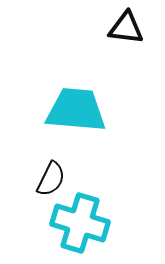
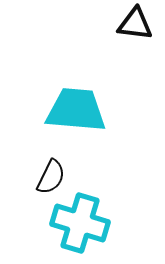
black triangle: moved 9 px right, 4 px up
black semicircle: moved 2 px up
